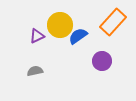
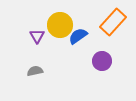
purple triangle: rotated 35 degrees counterclockwise
